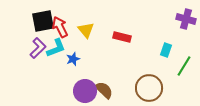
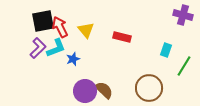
purple cross: moved 3 px left, 4 px up
